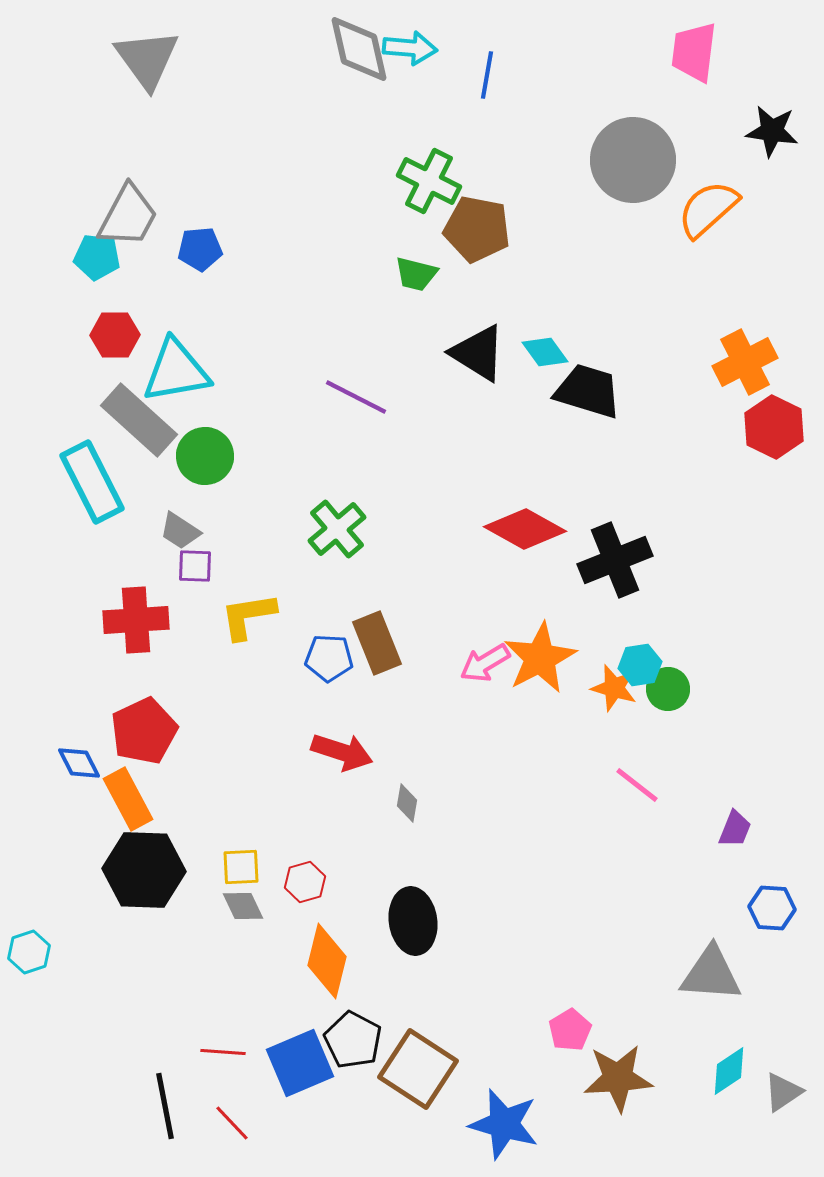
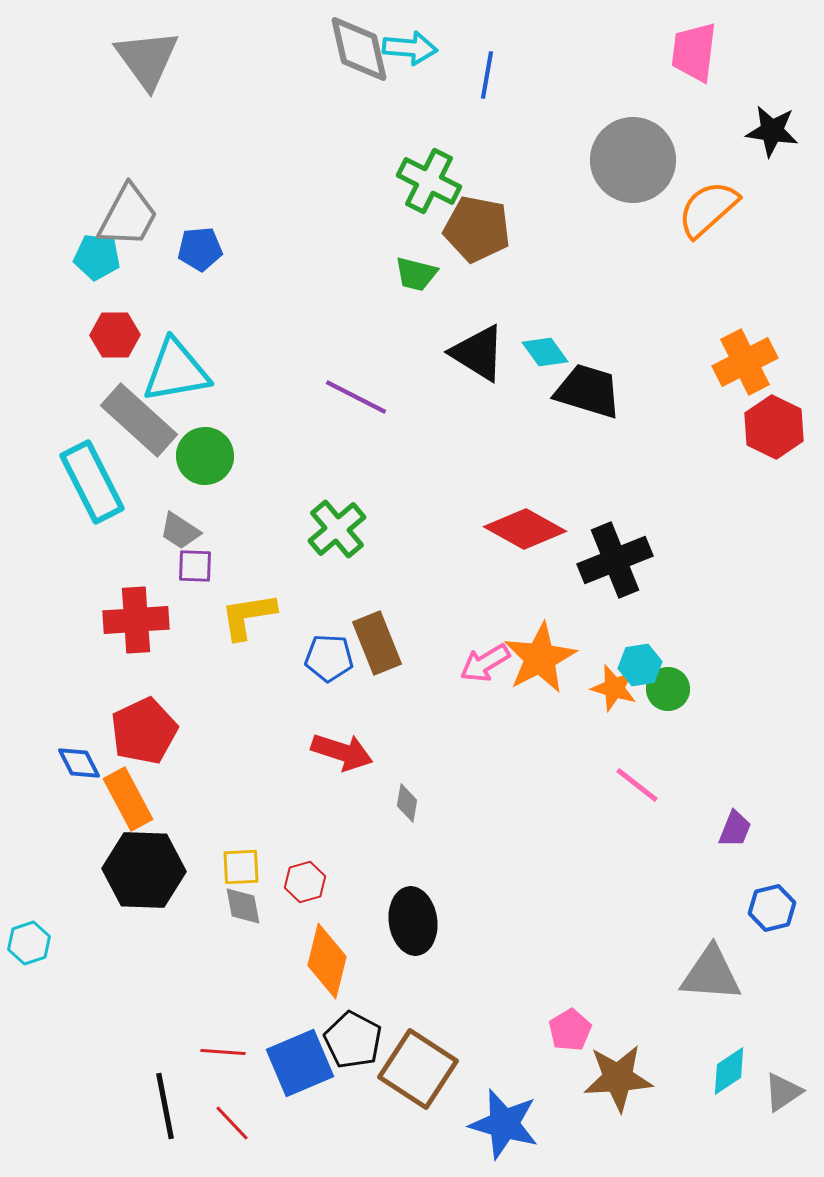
gray diamond at (243, 906): rotated 15 degrees clockwise
blue hexagon at (772, 908): rotated 18 degrees counterclockwise
cyan hexagon at (29, 952): moved 9 px up
